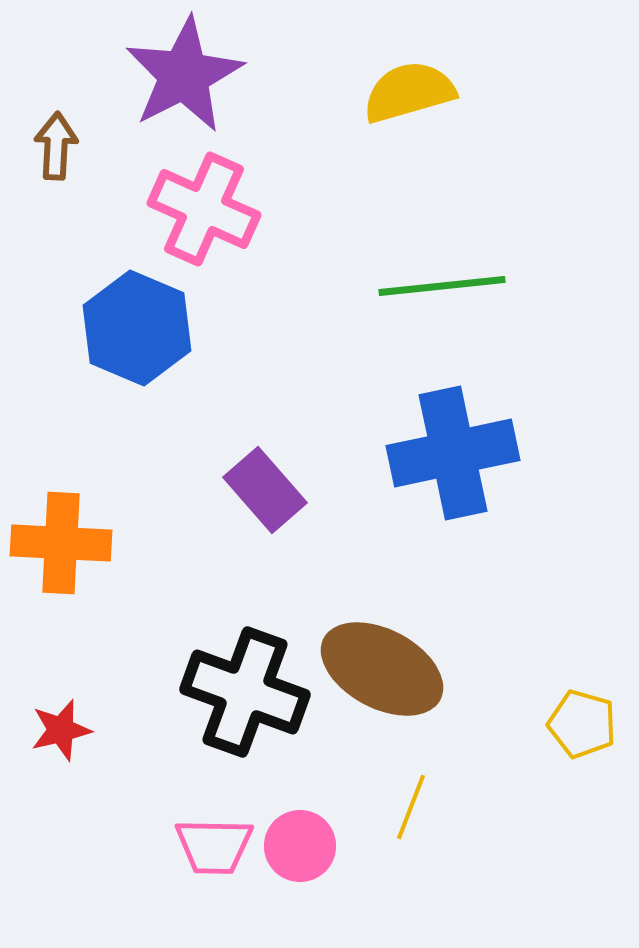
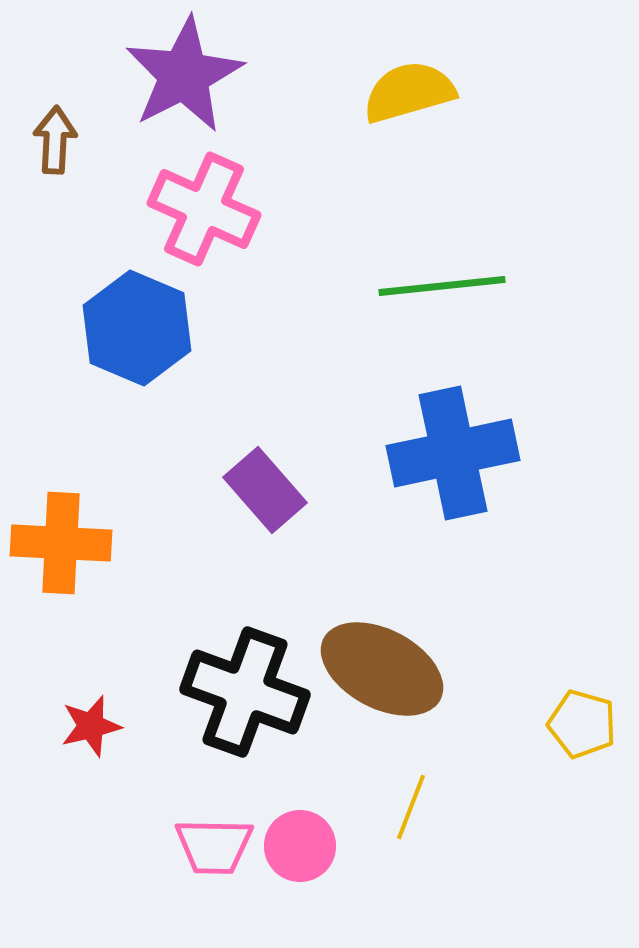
brown arrow: moved 1 px left, 6 px up
red star: moved 30 px right, 4 px up
